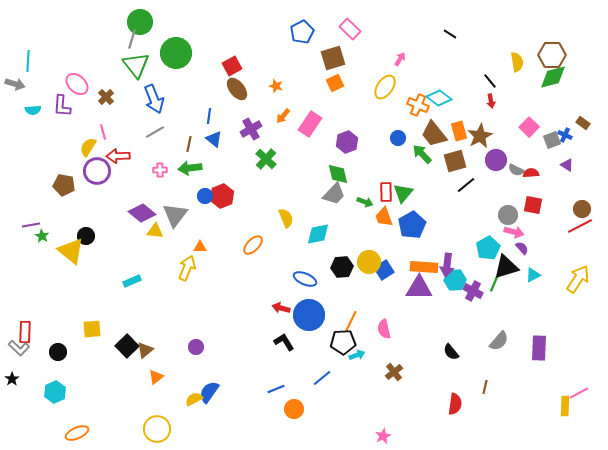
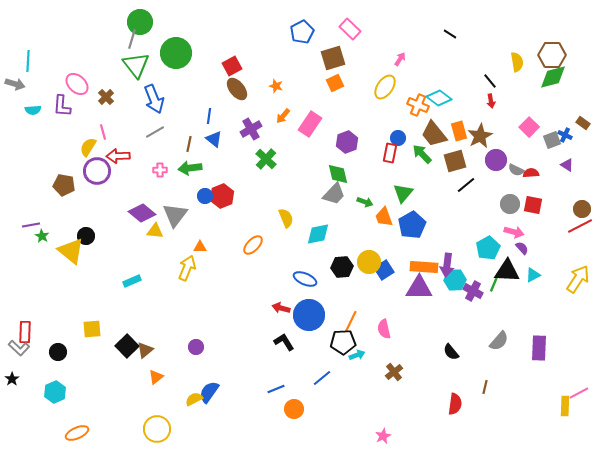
red rectangle at (386, 192): moved 4 px right, 39 px up; rotated 12 degrees clockwise
gray circle at (508, 215): moved 2 px right, 11 px up
black triangle at (506, 267): moved 1 px right, 4 px down; rotated 20 degrees clockwise
